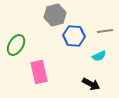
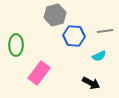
green ellipse: rotated 30 degrees counterclockwise
pink rectangle: moved 1 px down; rotated 50 degrees clockwise
black arrow: moved 1 px up
